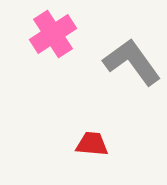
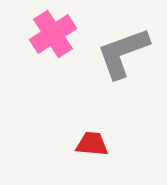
gray L-shape: moved 9 px left, 9 px up; rotated 74 degrees counterclockwise
